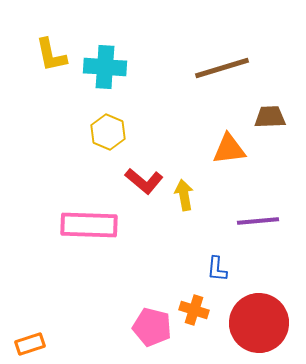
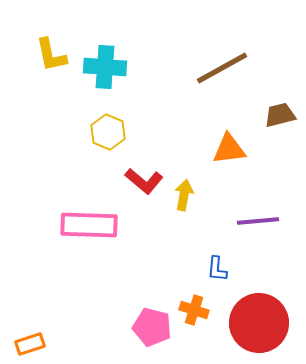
brown line: rotated 12 degrees counterclockwise
brown trapezoid: moved 10 px right, 2 px up; rotated 12 degrees counterclockwise
yellow arrow: rotated 20 degrees clockwise
